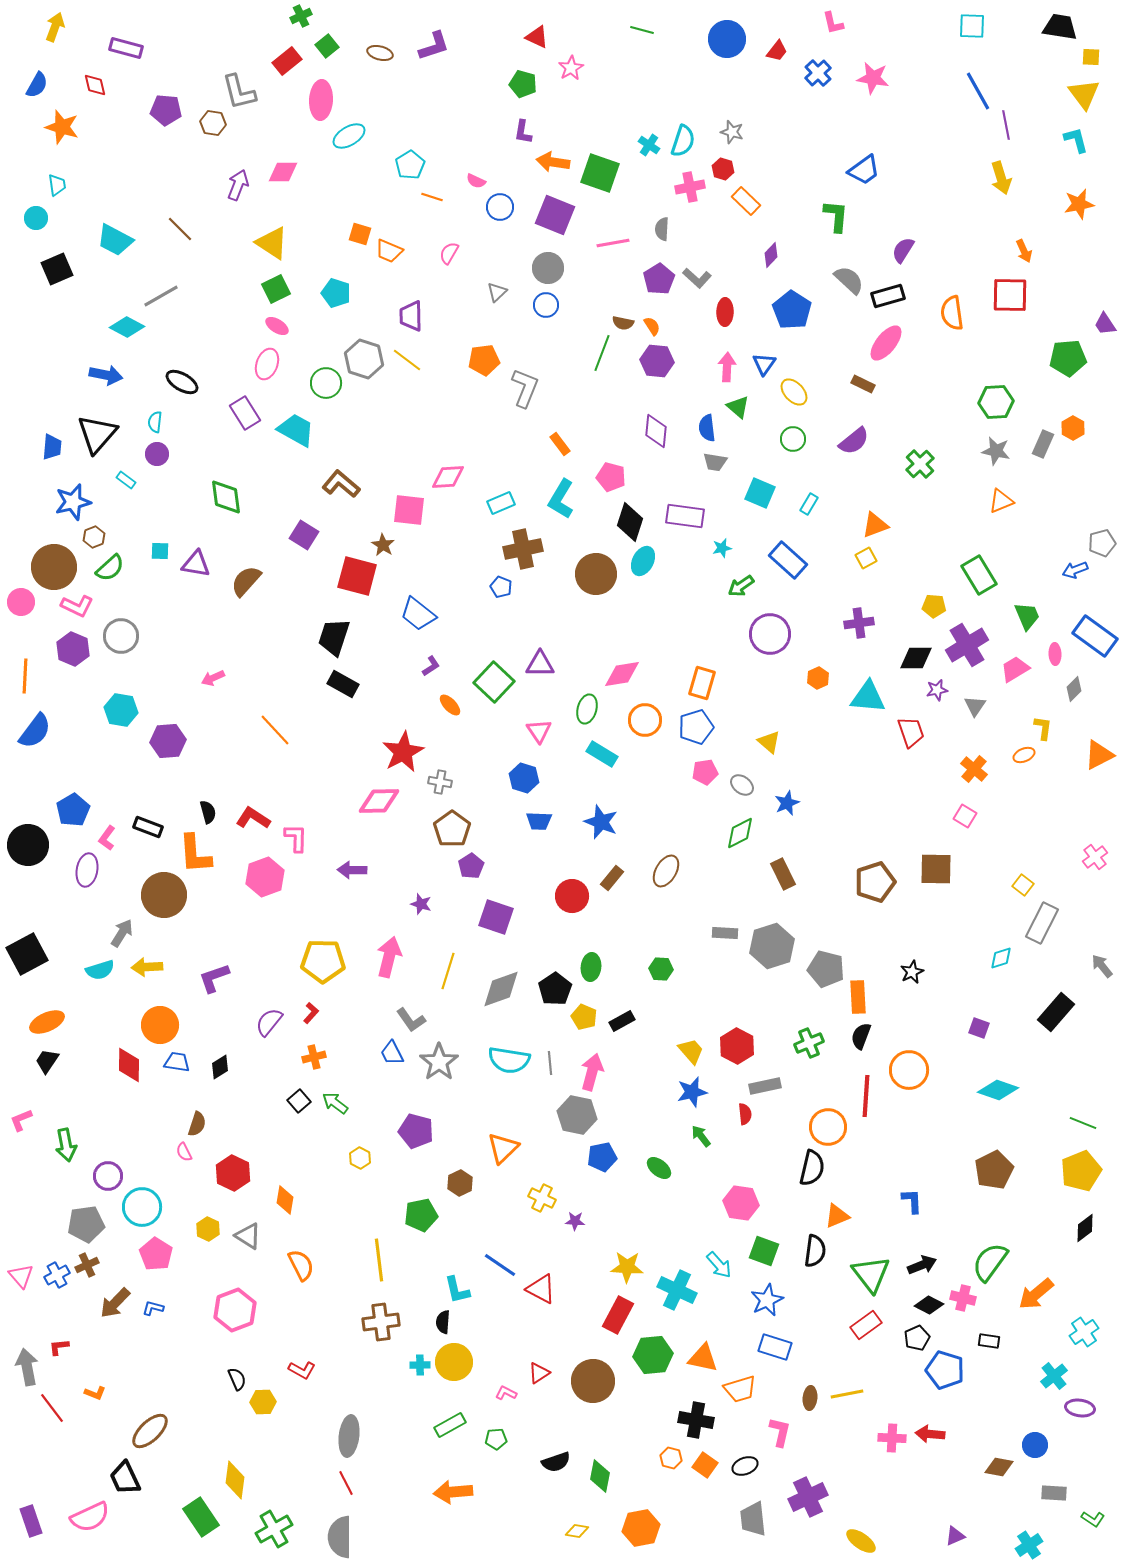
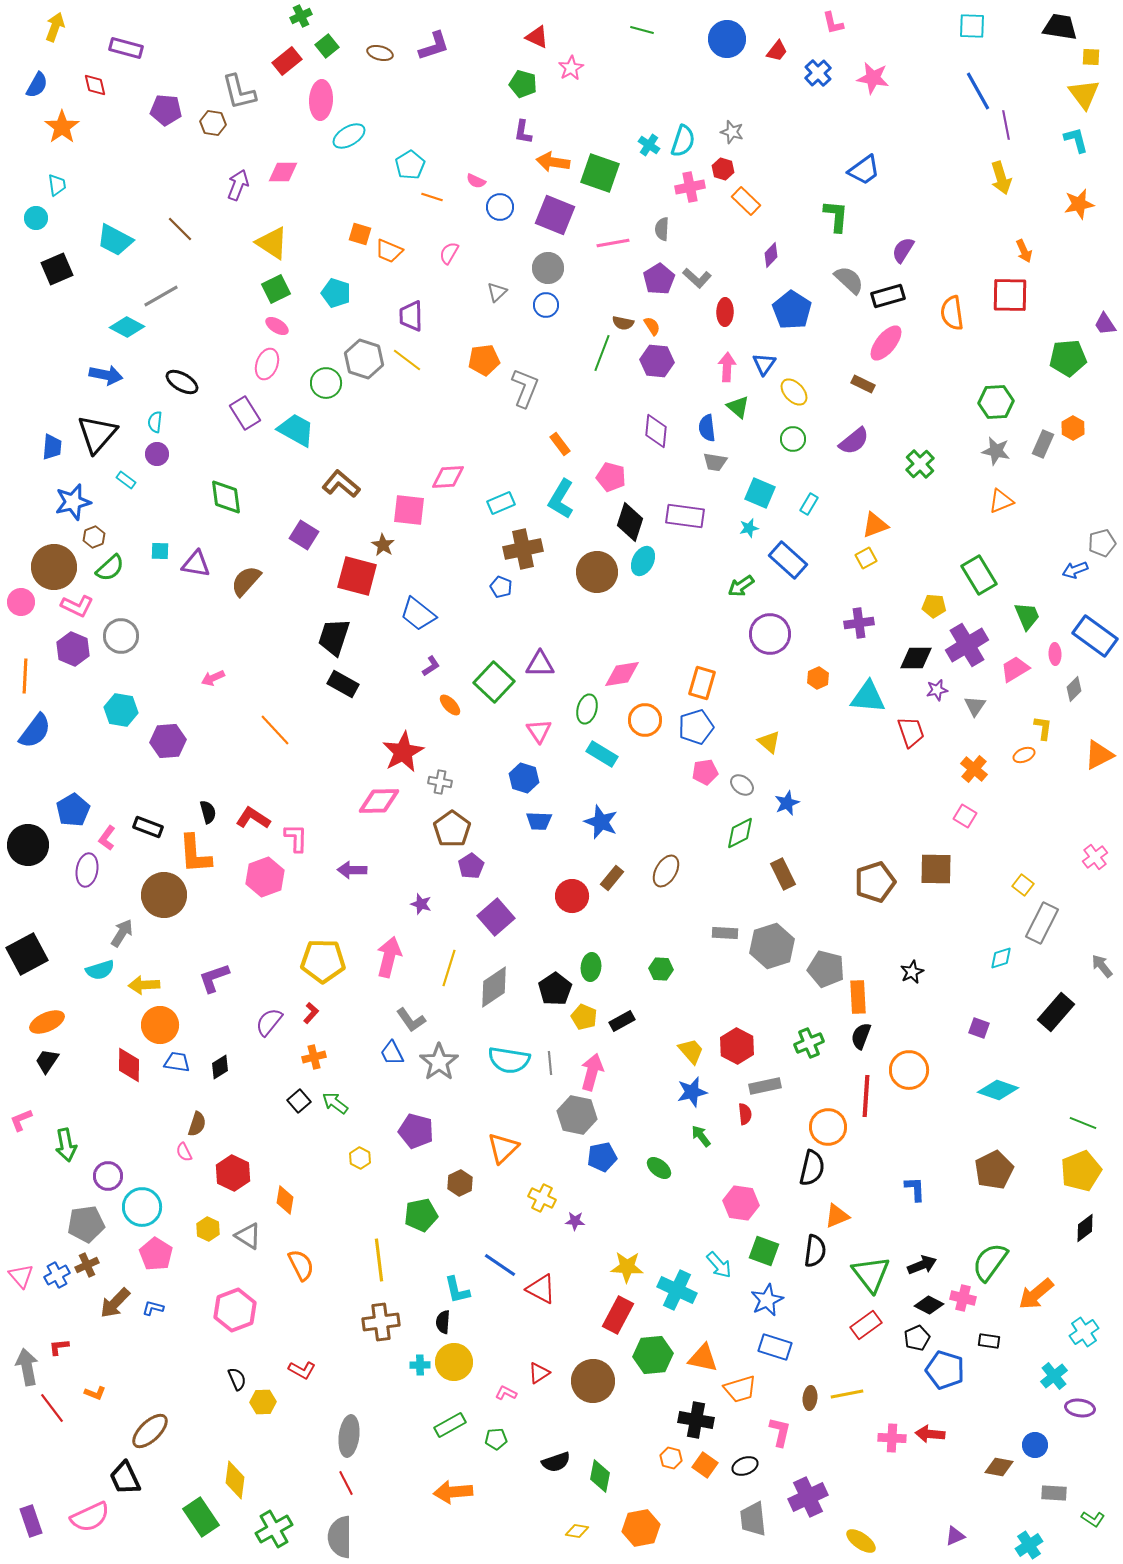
orange star at (62, 127): rotated 20 degrees clockwise
cyan star at (722, 548): moved 27 px right, 20 px up
brown circle at (596, 574): moved 1 px right, 2 px up
purple square at (496, 917): rotated 30 degrees clockwise
yellow arrow at (147, 967): moved 3 px left, 18 px down
yellow line at (448, 971): moved 1 px right, 3 px up
gray diamond at (501, 989): moved 7 px left, 2 px up; rotated 15 degrees counterclockwise
blue L-shape at (912, 1201): moved 3 px right, 12 px up
